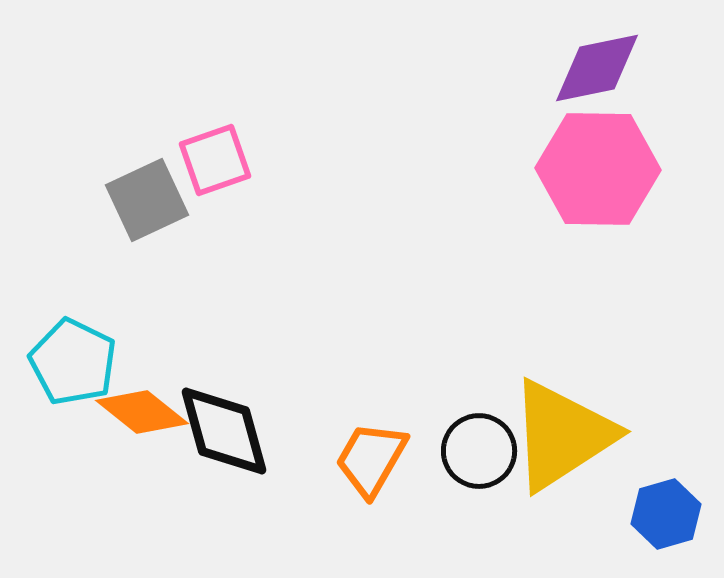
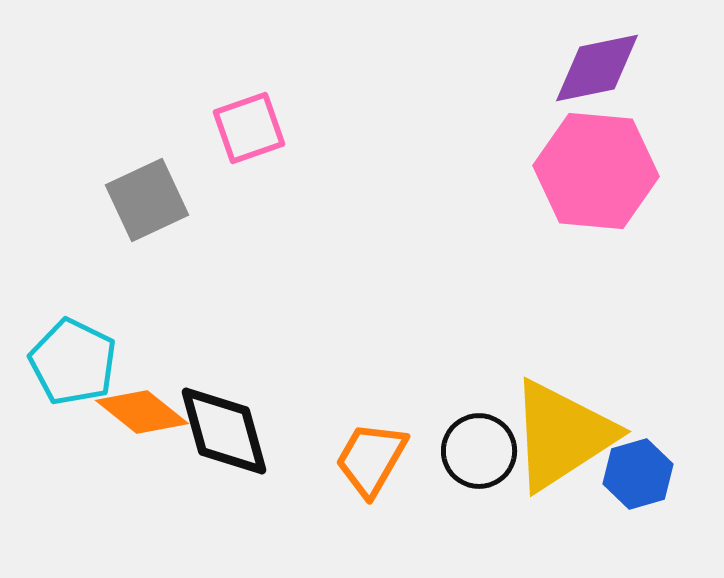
pink square: moved 34 px right, 32 px up
pink hexagon: moved 2 px left, 2 px down; rotated 4 degrees clockwise
blue hexagon: moved 28 px left, 40 px up
